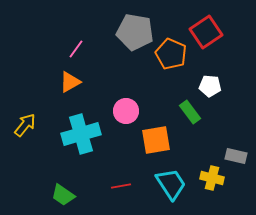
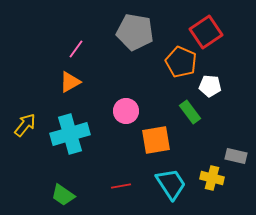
orange pentagon: moved 10 px right, 8 px down
cyan cross: moved 11 px left
